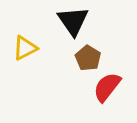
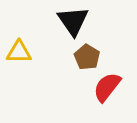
yellow triangle: moved 6 px left, 4 px down; rotated 28 degrees clockwise
brown pentagon: moved 1 px left, 1 px up
